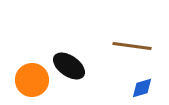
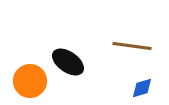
black ellipse: moved 1 px left, 4 px up
orange circle: moved 2 px left, 1 px down
